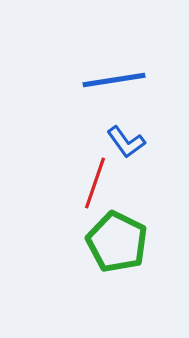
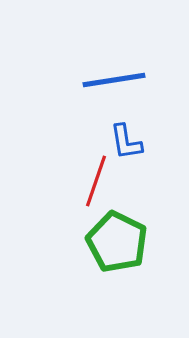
blue L-shape: rotated 27 degrees clockwise
red line: moved 1 px right, 2 px up
